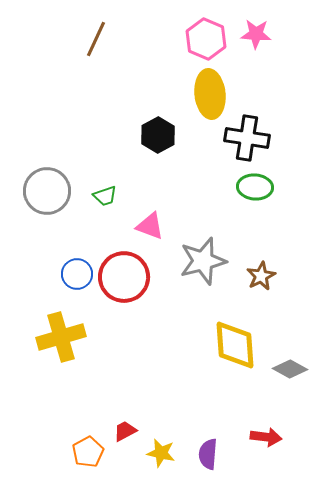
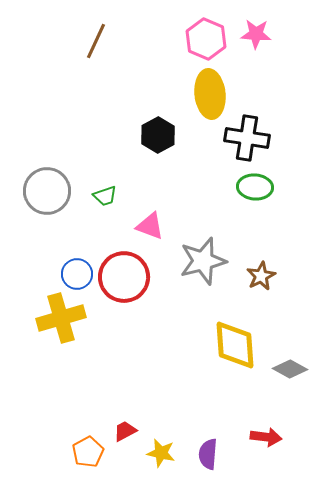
brown line: moved 2 px down
yellow cross: moved 19 px up
